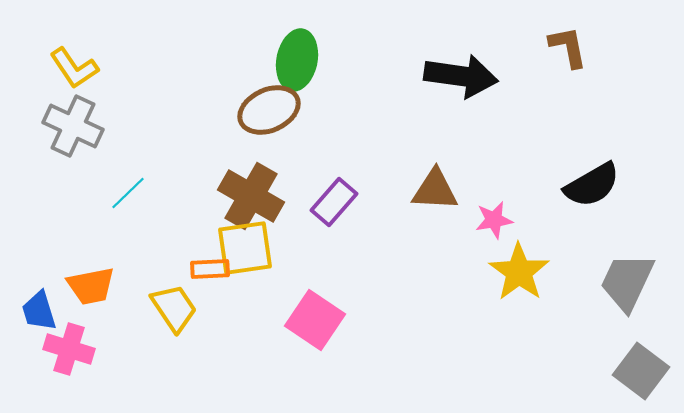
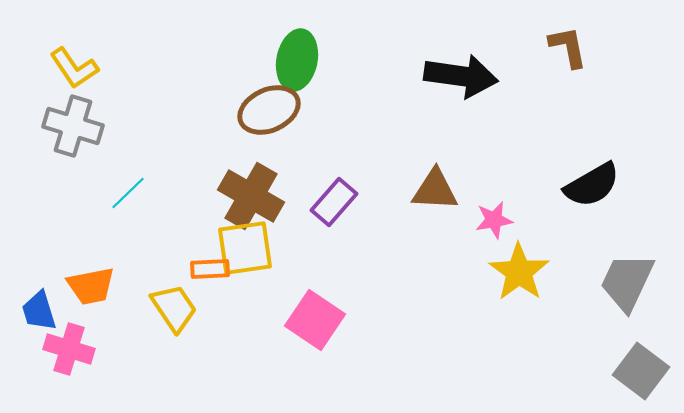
gray cross: rotated 8 degrees counterclockwise
